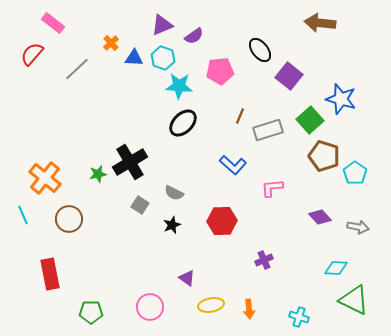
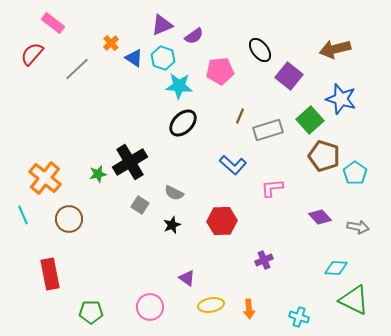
brown arrow at (320, 23): moved 15 px right, 26 px down; rotated 20 degrees counterclockwise
blue triangle at (134, 58): rotated 30 degrees clockwise
